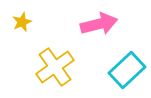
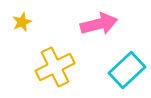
yellow cross: rotated 9 degrees clockwise
